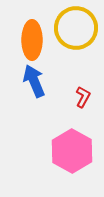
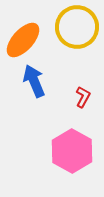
yellow circle: moved 1 px right, 1 px up
orange ellipse: moved 9 px left; rotated 42 degrees clockwise
